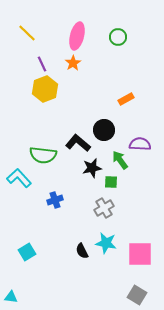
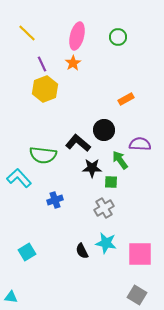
black star: rotated 12 degrees clockwise
